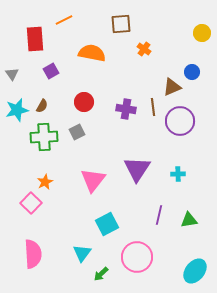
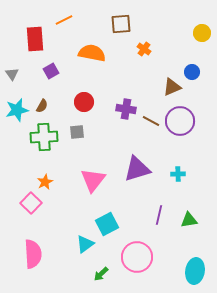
brown line: moved 2 px left, 14 px down; rotated 54 degrees counterclockwise
gray square: rotated 21 degrees clockwise
purple triangle: rotated 40 degrees clockwise
cyan triangle: moved 3 px right, 9 px up; rotated 18 degrees clockwise
cyan ellipse: rotated 30 degrees counterclockwise
